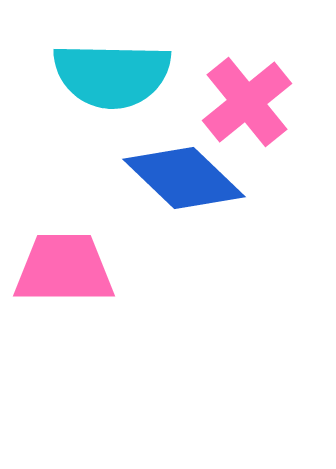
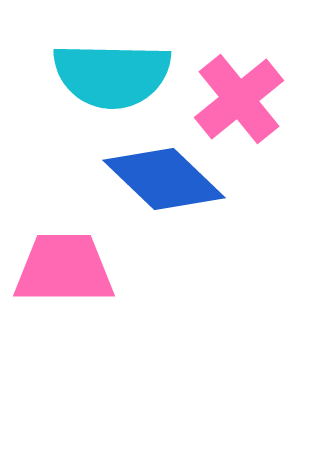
pink cross: moved 8 px left, 3 px up
blue diamond: moved 20 px left, 1 px down
